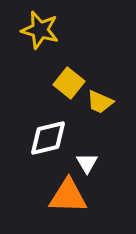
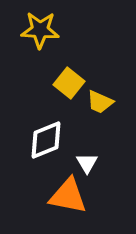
yellow star: rotated 12 degrees counterclockwise
white diamond: moved 2 px left, 2 px down; rotated 9 degrees counterclockwise
orange triangle: rotated 9 degrees clockwise
